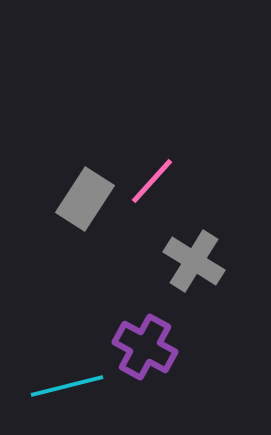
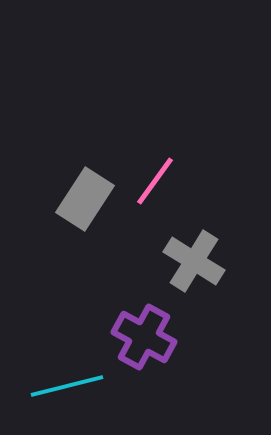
pink line: moved 3 px right; rotated 6 degrees counterclockwise
purple cross: moved 1 px left, 10 px up
